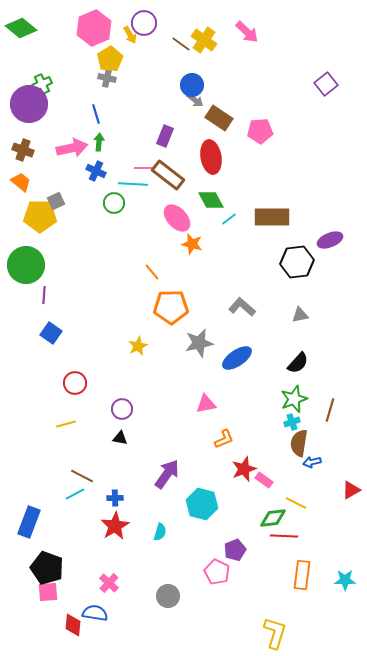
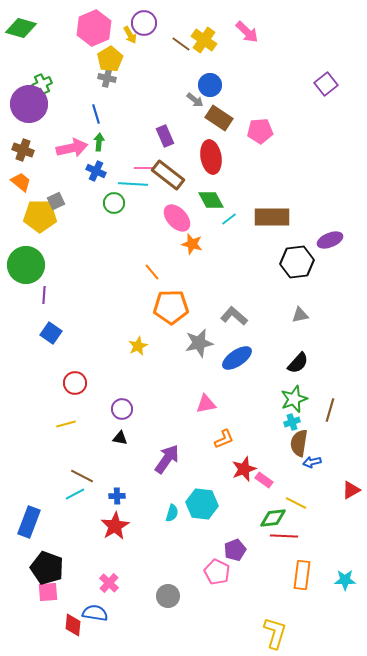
green diamond at (21, 28): rotated 24 degrees counterclockwise
blue circle at (192, 85): moved 18 px right
purple rectangle at (165, 136): rotated 45 degrees counterclockwise
gray L-shape at (242, 307): moved 8 px left, 9 px down
purple arrow at (167, 474): moved 15 px up
blue cross at (115, 498): moved 2 px right, 2 px up
cyan hexagon at (202, 504): rotated 8 degrees counterclockwise
cyan semicircle at (160, 532): moved 12 px right, 19 px up
